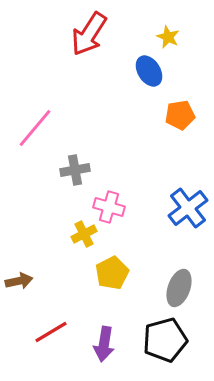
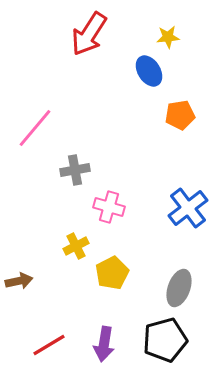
yellow star: rotated 30 degrees counterclockwise
yellow cross: moved 8 px left, 12 px down
red line: moved 2 px left, 13 px down
